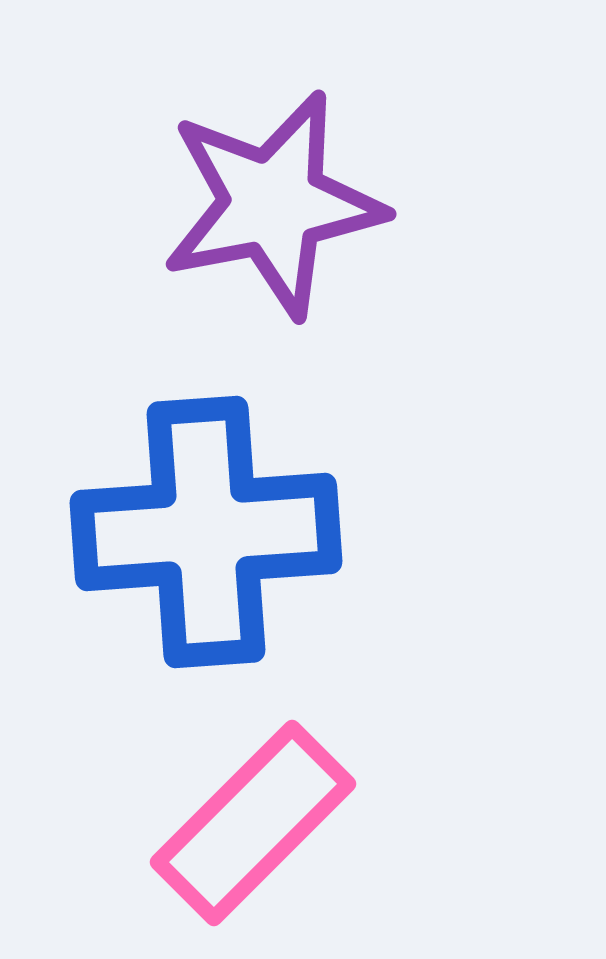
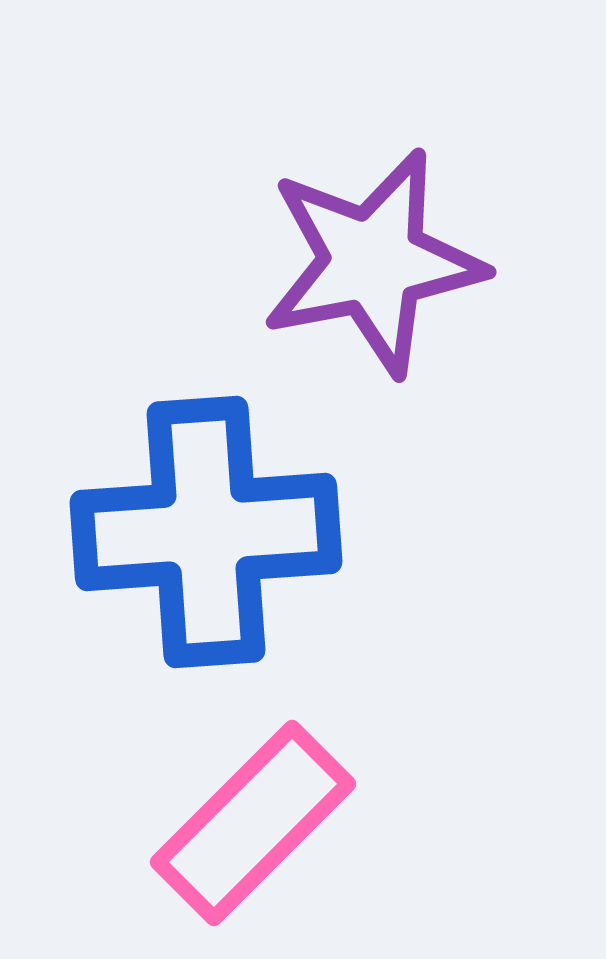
purple star: moved 100 px right, 58 px down
